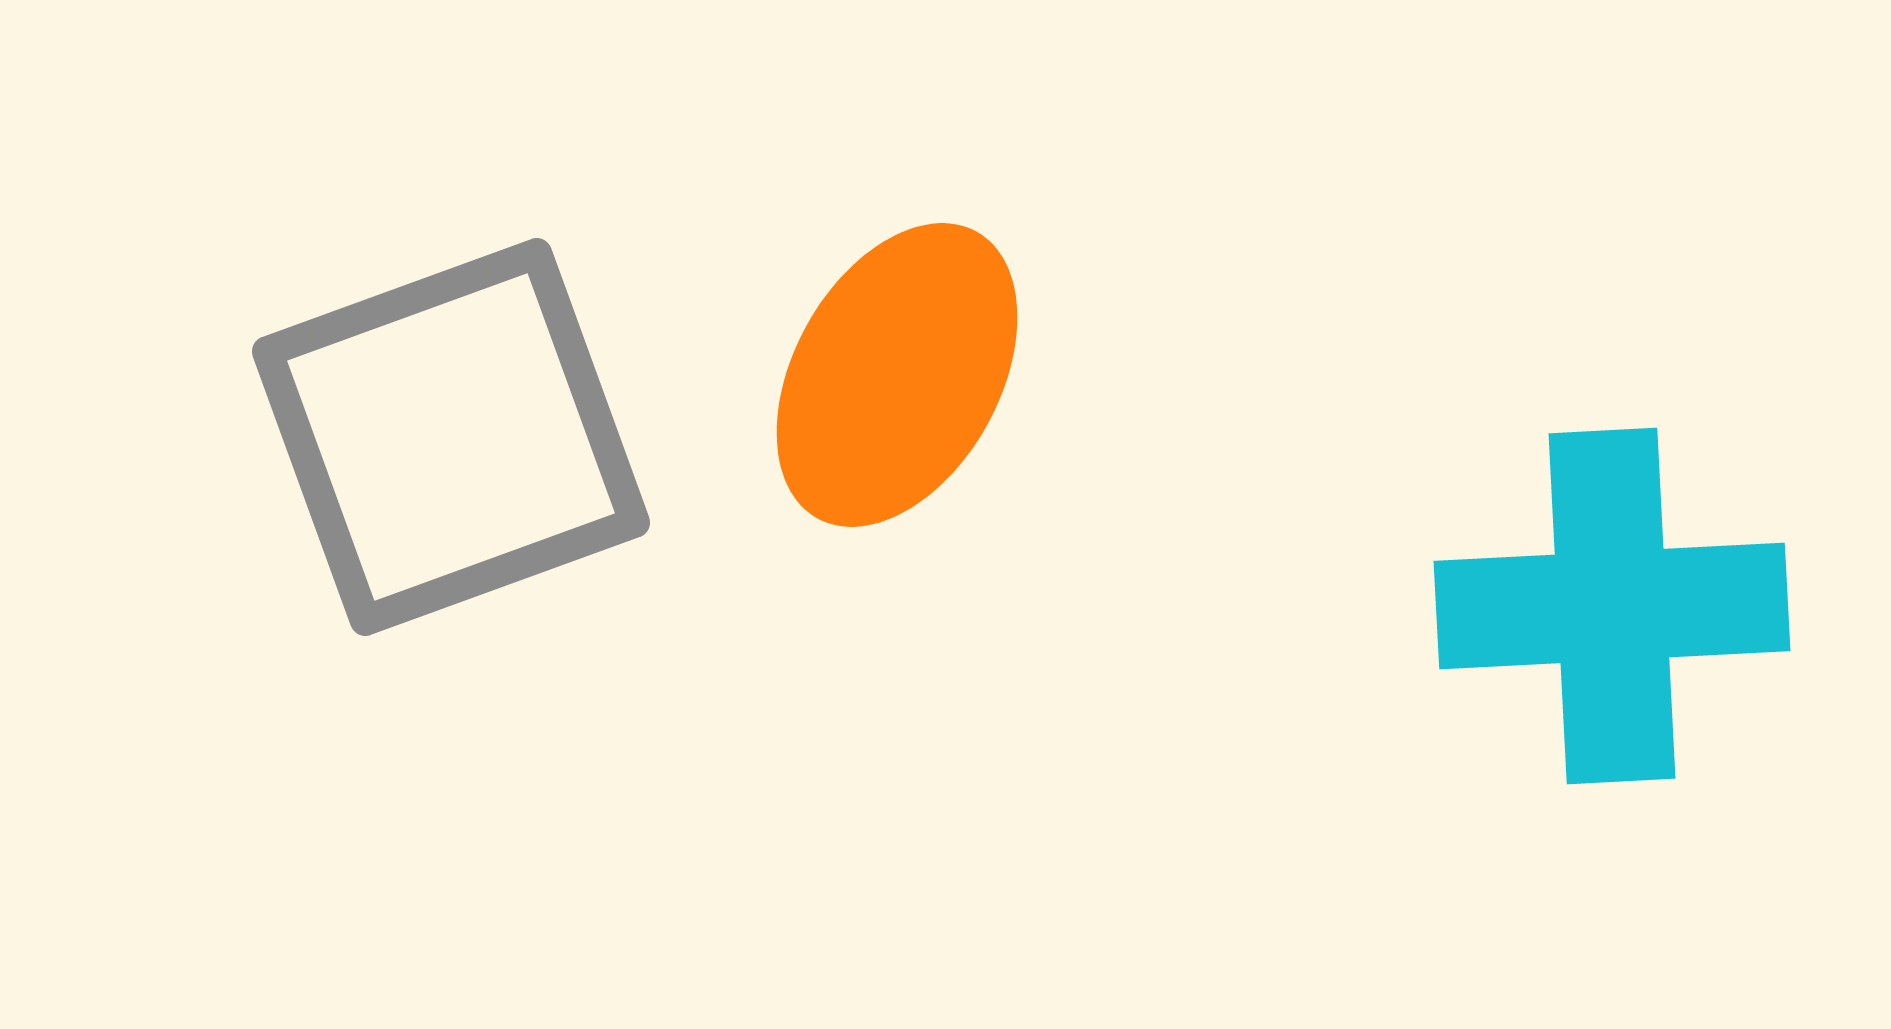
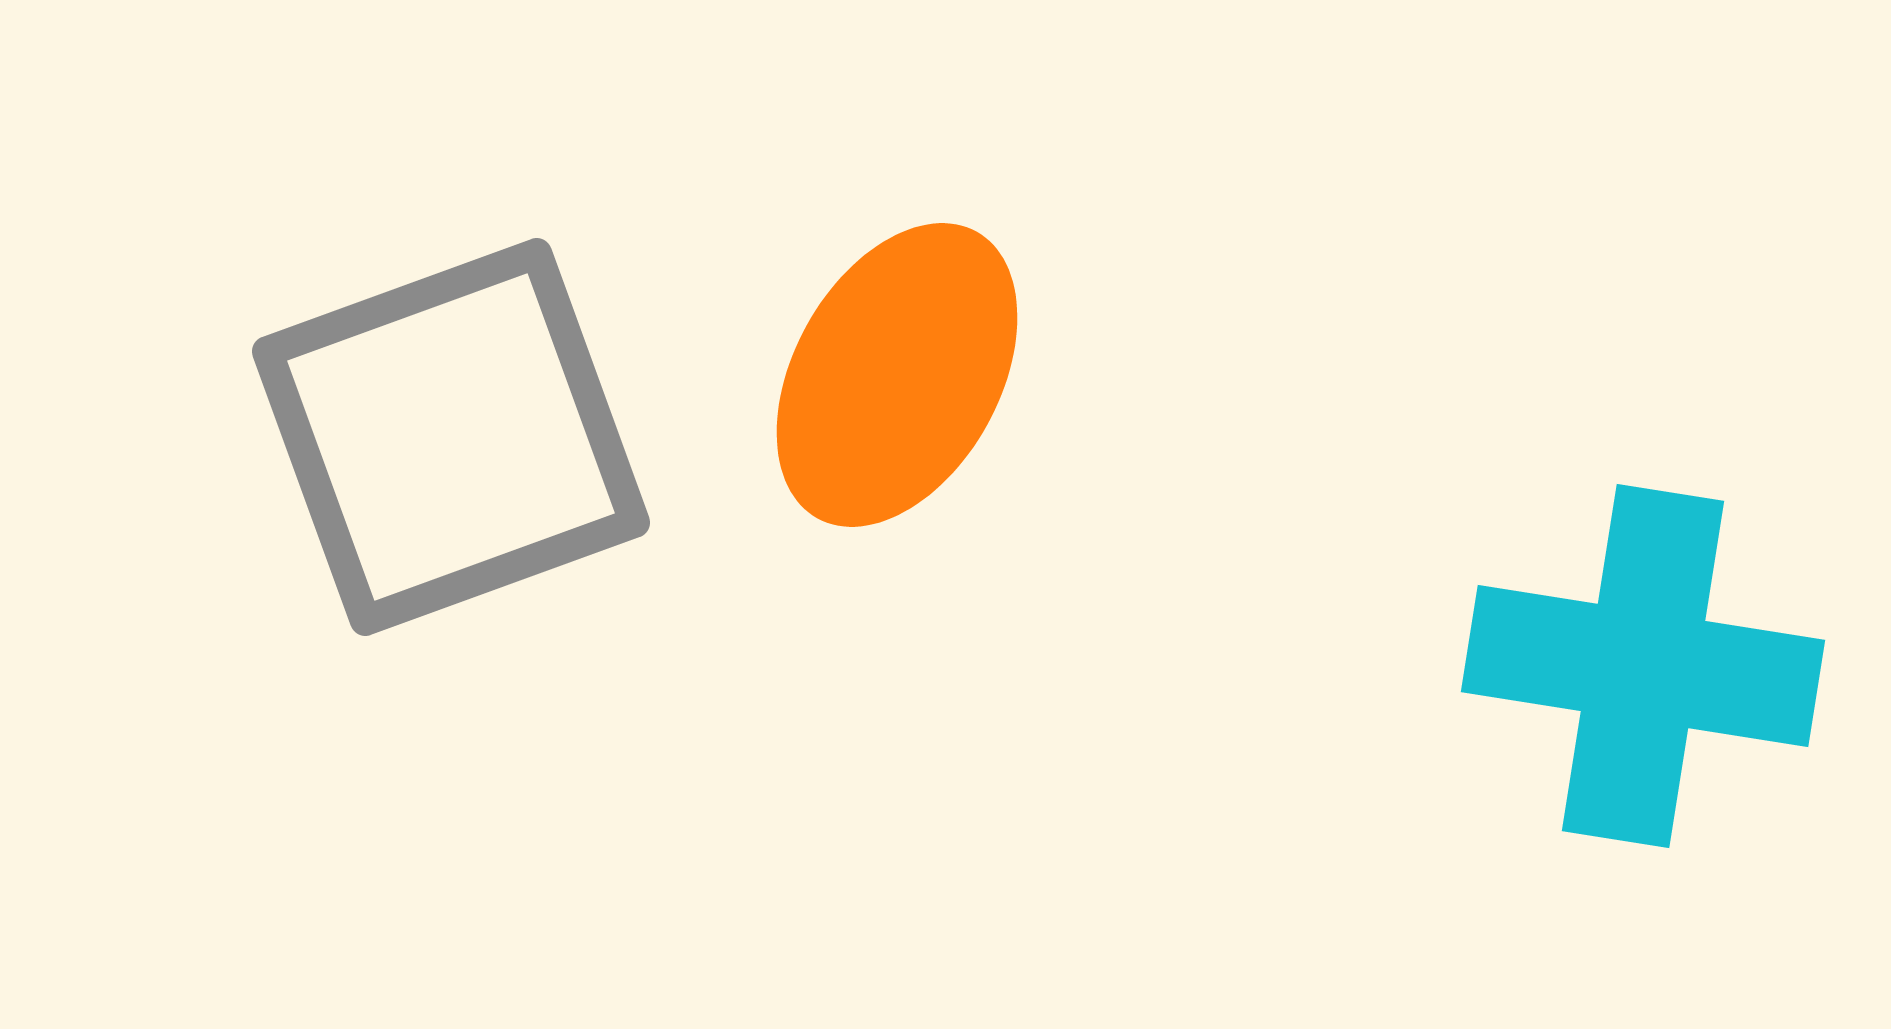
cyan cross: moved 31 px right, 60 px down; rotated 12 degrees clockwise
